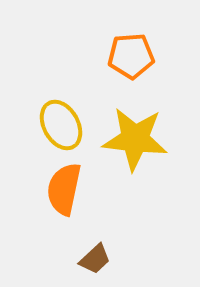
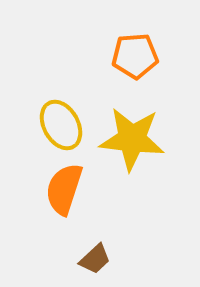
orange pentagon: moved 4 px right
yellow star: moved 3 px left
orange semicircle: rotated 6 degrees clockwise
